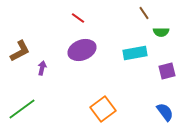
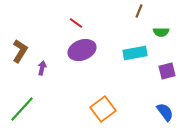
brown line: moved 5 px left, 2 px up; rotated 56 degrees clockwise
red line: moved 2 px left, 5 px down
brown L-shape: rotated 30 degrees counterclockwise
green line: rotated 12 degrees counterclockwise
